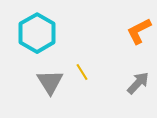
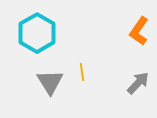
orange L-shape: rotated 28 degrees counterclockwise
yellow line: rotated 24 degrees clockwise
